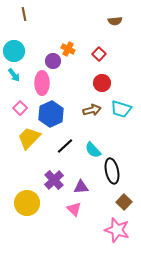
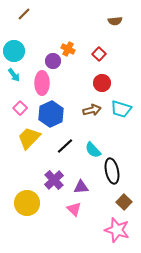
brown line: rotated 56 degrees clockwise
